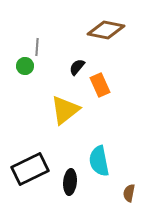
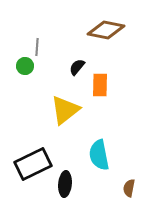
orange rectangle: rotated 25 degrees clockwise
cyan semicircle: moved 6 px up
black rectangle: moved 3 px right, 5 px up
black ellipse: moved 5 px left, 2 px down
brown semicircle: moved 5 px up
